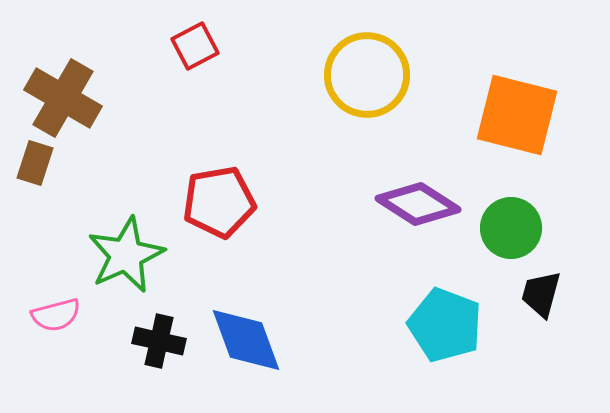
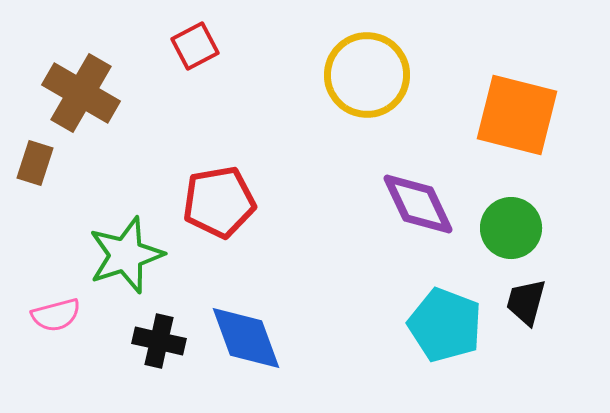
brown cross: moved 18 px right, 5 px up
purple diamond: rotated 32 degrees clockwise
green star: rotated 6 degrees clockwise
black trapezoid: moved 15 px left, 8 px down
blue diamond: moved 2 px up
